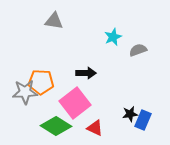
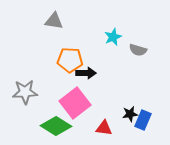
gray semicircle: rotated 144 degrees counterclockwise
orange pentagon: moved 29 px right, 22 px up
red triangle: moved 9 px right; rotated 18 degrees counterclockwise
